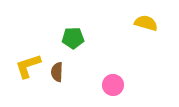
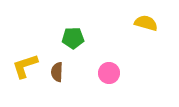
yellow L-shape: moved 3 px left
pink circle: moved 4 px left, 12 px up
